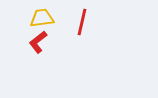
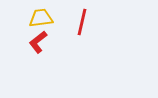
yellow trapezoid: moved 1 px left
